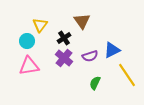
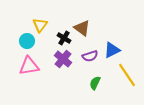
brown triangle: moved 7 px down; rotated 18 degrees counterclockwise
black cross: rotated 24 degrees counterclockwise
purple cross: moved 1 px left, 1 px down
